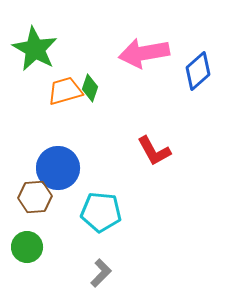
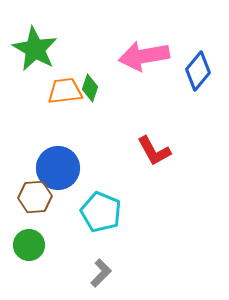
pink arrow: moved 3 px down
blue diamond: rotated 9 degrees counterclockwise
orange trapezoid: rotated 9 degrees clockwise
cyan pentagon: rotated 18 degrees clockwise
green circle: moved 2 px right, 2 px up
